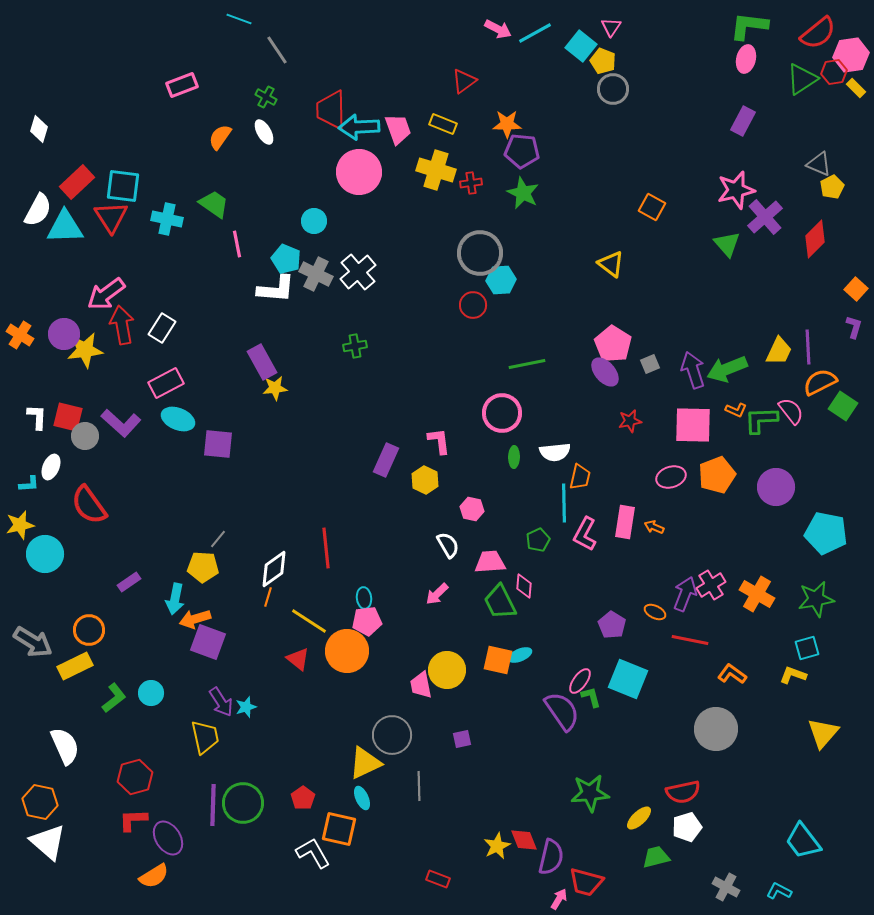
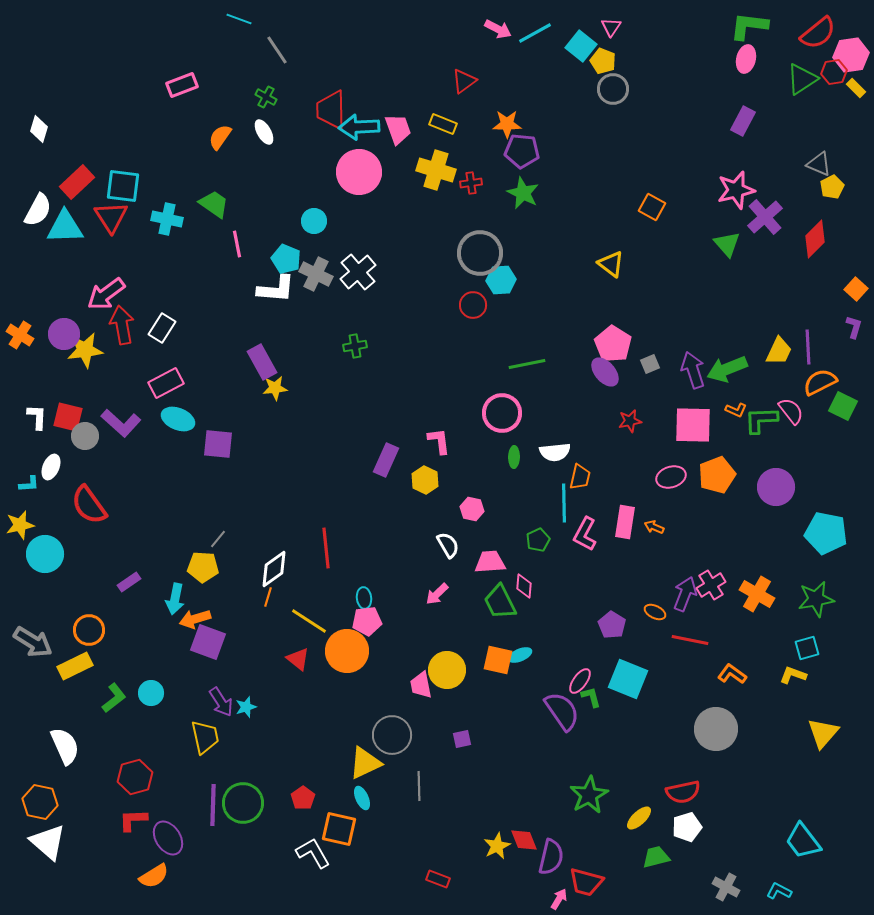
green square at (843, 406): rotated 8 degrees counterclockwise
green star at (590, 793): moved 1 px left, 2 px down; rotated 24 degrees counterclockwise
